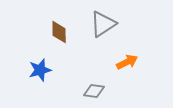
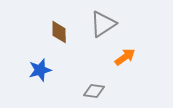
orange arrow: moved 2 px left, 5 px up; rotated 10 degrees counterclockwise
